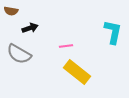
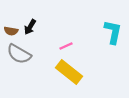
brown semicircle: moved 20 px down
black arrow: moved 1 px up; rotated 140 degrees clockwise
pink line: rotated 16 degrees counterclockwise
yellow rectangle: moved 8 px left
